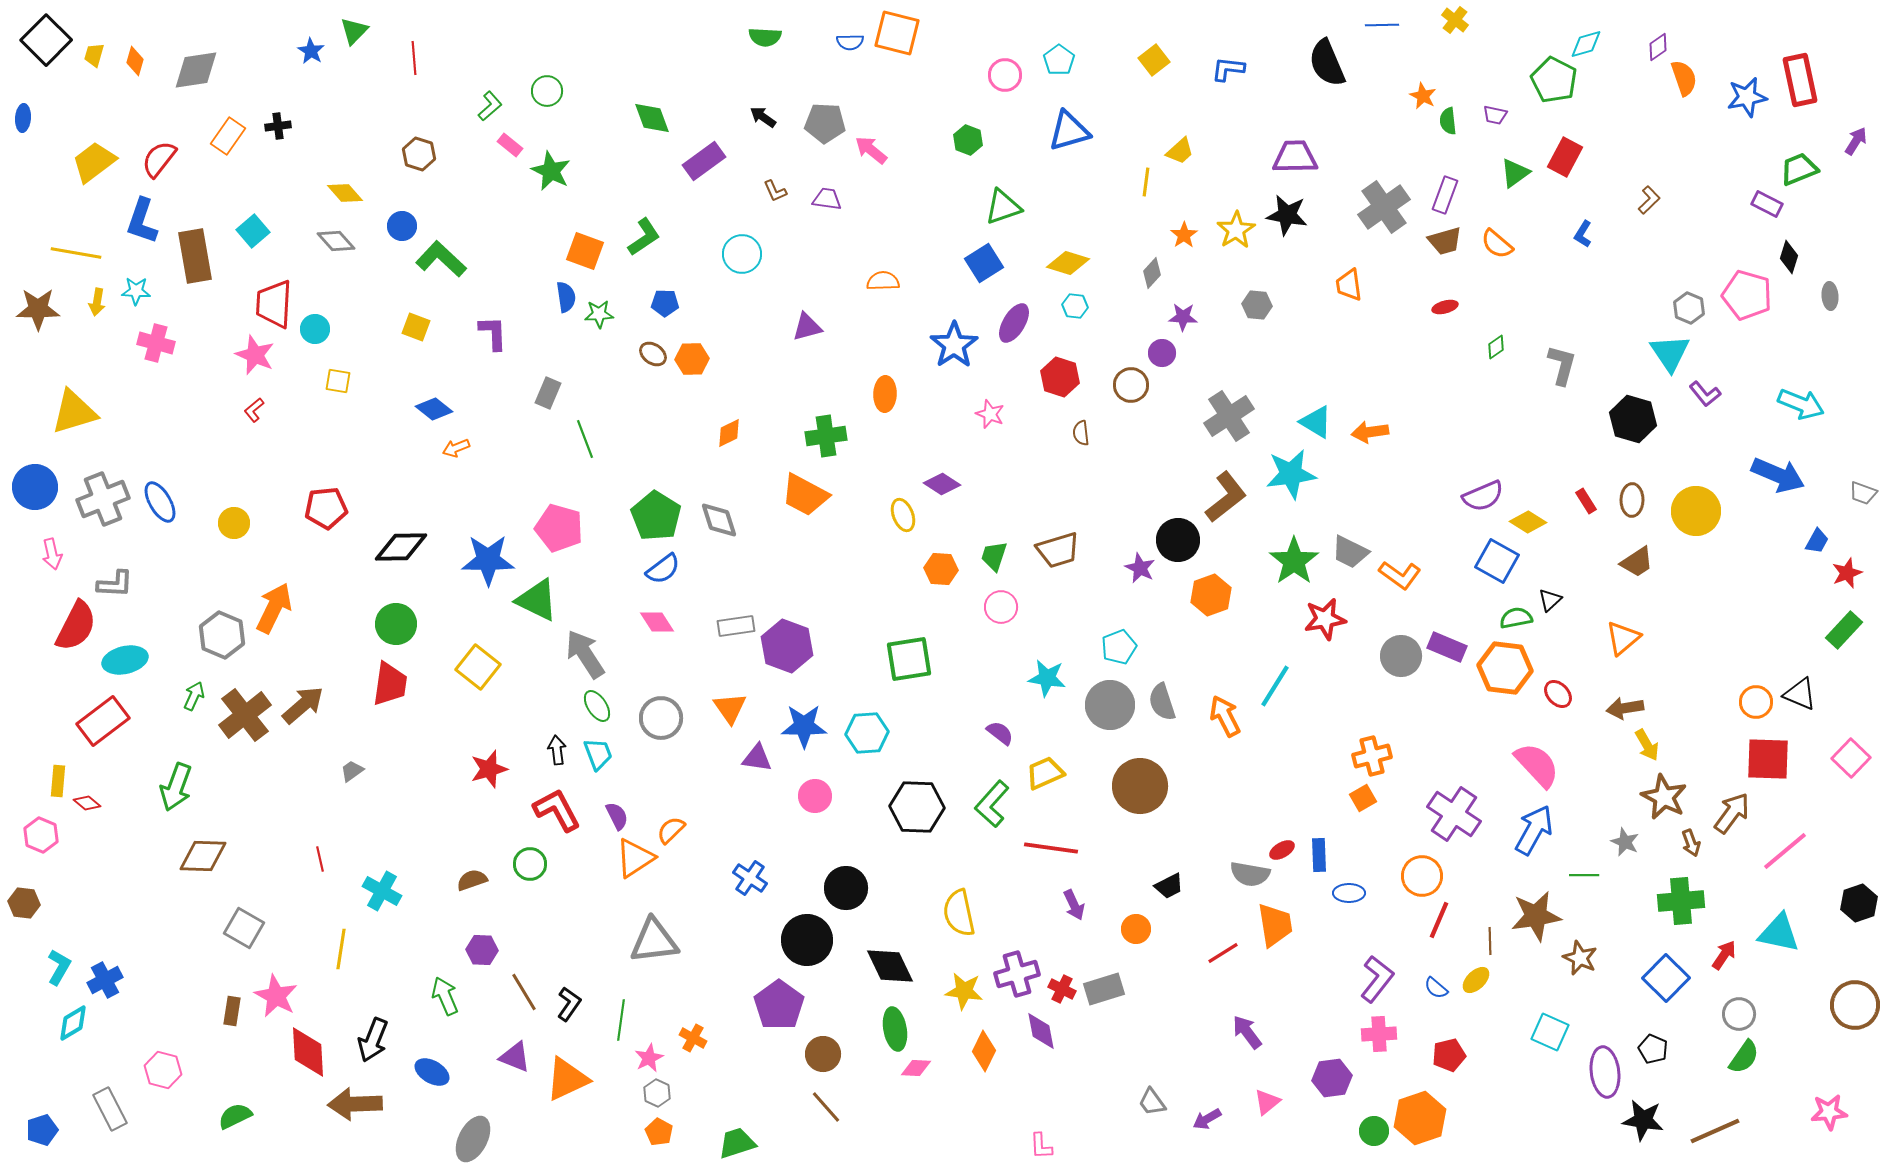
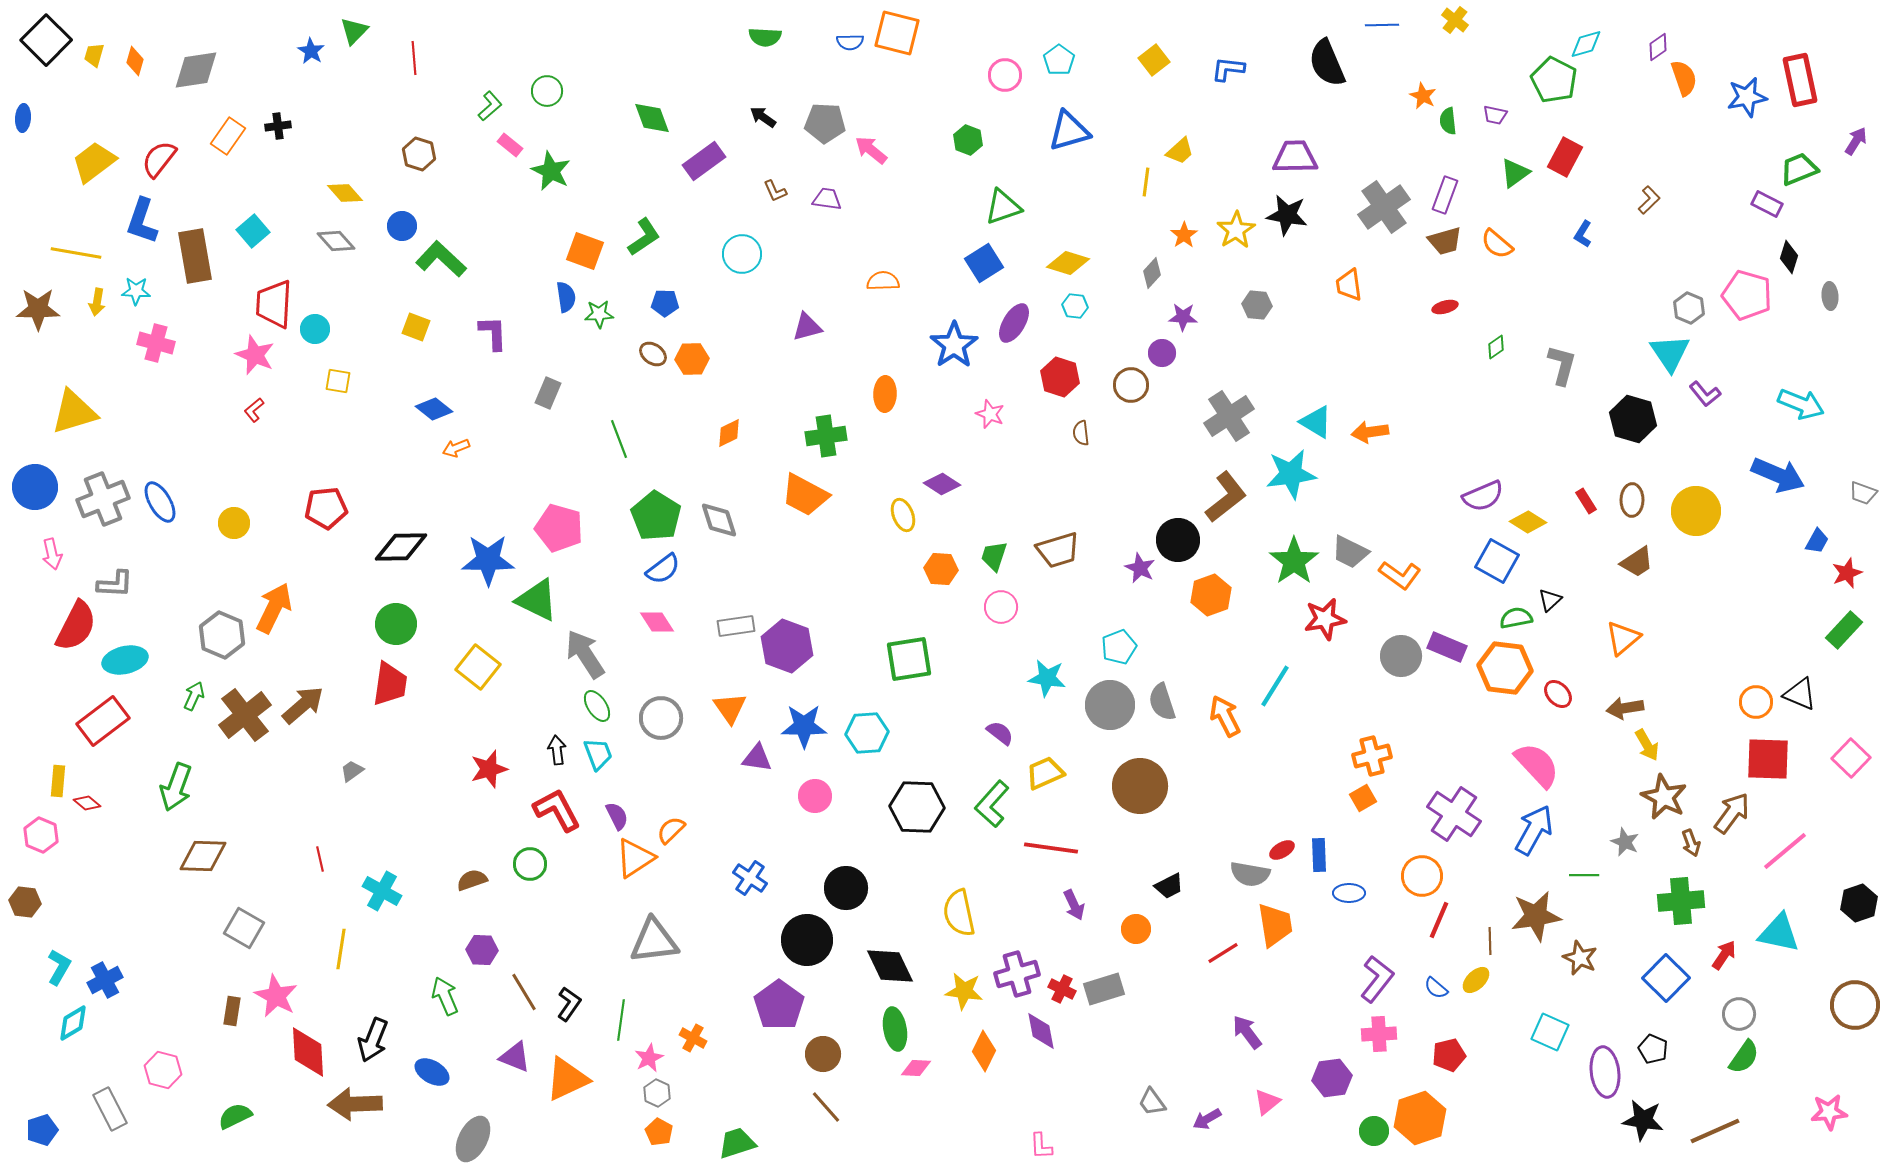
green line at (585, 439): moved 34 px right
brown hexagon at (24, 903): moved 1 px right, 1 px up
